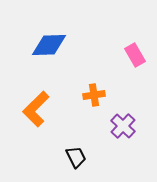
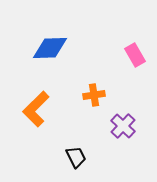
blue diamond: moved 1 px right, 3 px down
